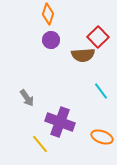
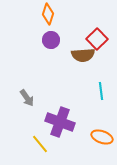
red square: moved 1 px left, 2 px down
cyan line: rotated 30 degrees clockwise
